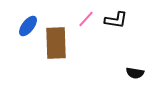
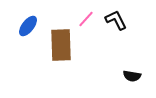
black L-shape: rotated 125 degrees counterclockwise
brown rectangle: moved 5 px right, 2 px down
black semicircle: moved 3 px left, 3 px down
